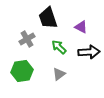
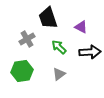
black arrow: moved 1 px right
